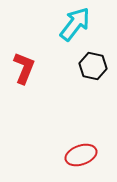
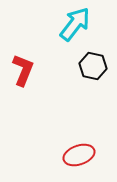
red L-shape: moved 1 px left, 2 px down
red ellipse: moved 2 px left
